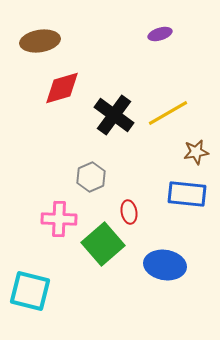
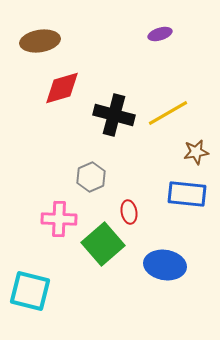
black cross: rotated 21 degrees counterclockwise
